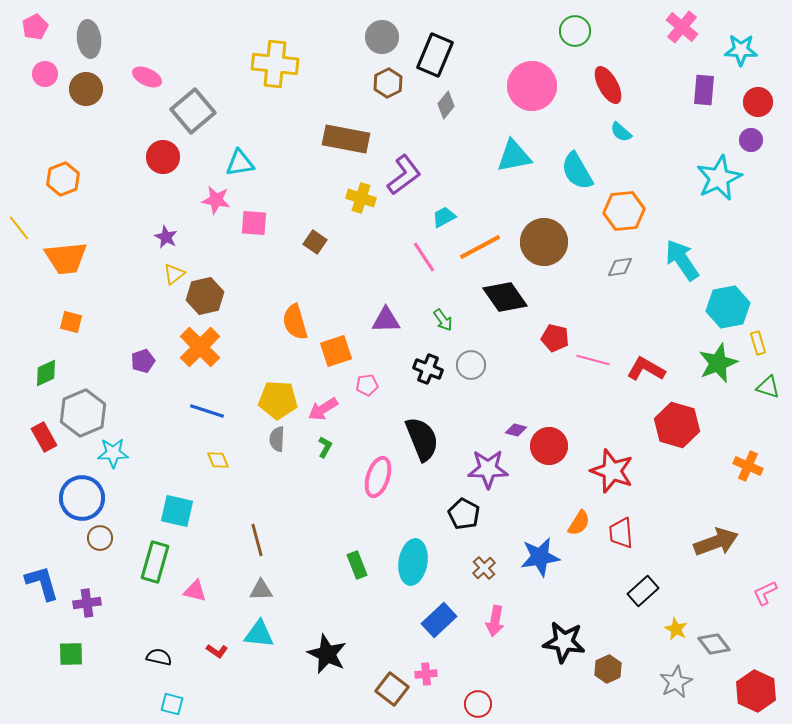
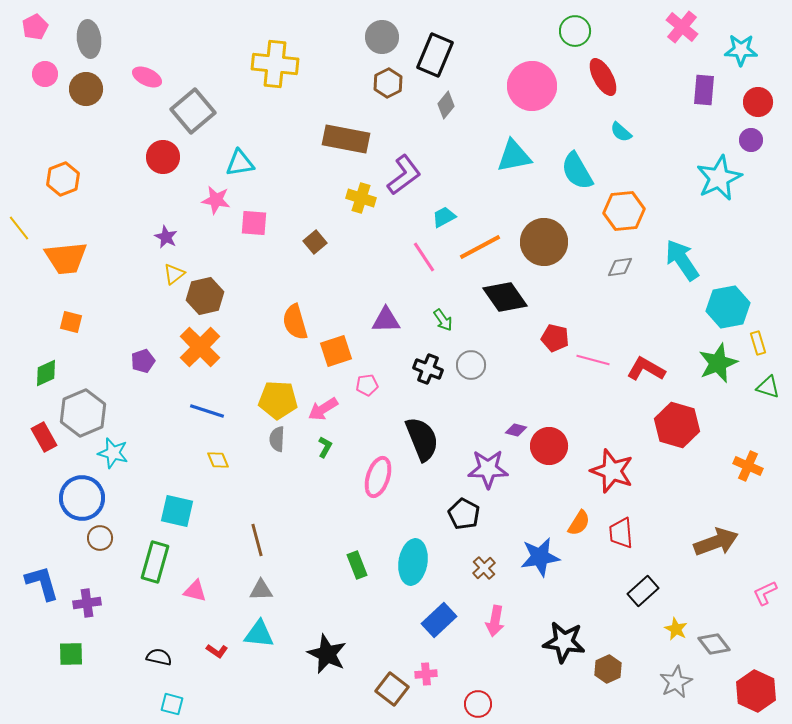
red ellipse at (608, 85): moved 5 px left, 8 px up
brown square at (315, 242): rotated 15 degrees clockwise
cyan star at (113, 453): rotated 16 degrees clockwise
